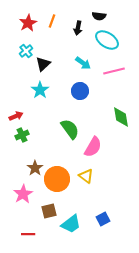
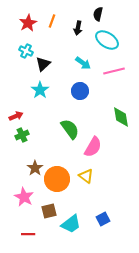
black semicircle: moved 1 px left, 2 px up; rotated 96 degrees clockwise
cyan cross: rotated 24 degrees counterclockwise
pink star: moved 1 px right, 3 px down; rotated 12 degrees counterclockwise
